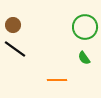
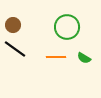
green circle: moved 18 px left
green semicircle: rotated 24 degrees counterclockwise
orange line: moved 1 px left, 23 px up
